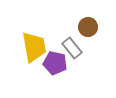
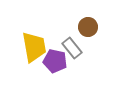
purple pentagon: moved 2 px up
